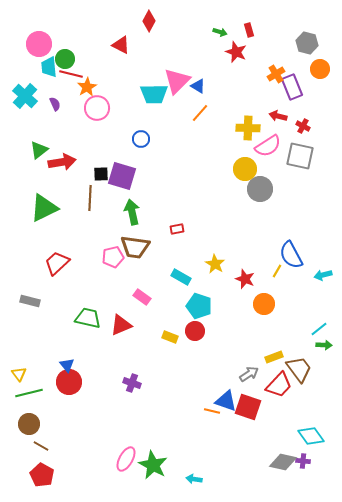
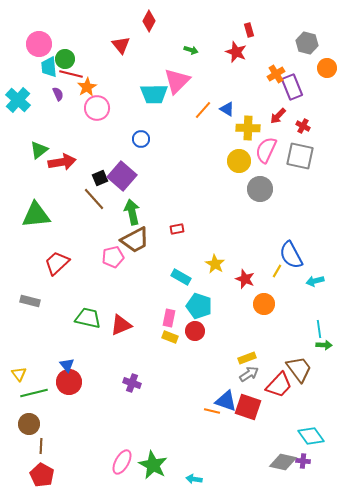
green arrow at (220, 32): moved 29 px left, 18 px down
red triangle at (121, 45): rotated 24 degrees clockwise
orange circle at (320, 69): moved 7 px right, 1 px up
blue triangle at (198, 86): moved 29 px right, 23 px down
cyan cross at (25, 96): moved 7 px left, 4 px down
purple semicircle at (55, 104): moved 3 px right, 10 px up
orange line at (200, 113): moved 3 px right, 3 px up
red arrow at (278, 116): rotated 60 degrees counterclockwise
pink semicircle at (268, 146): moved 2 px left, 4 px down; rotated 148 degrees clockwise
yellow circle at (245, 169): moved 6 px left, 8 px up
black square at (101, 174): moved 1 px left, 4 px down; rotated 21 degrees counterclockwise
purple square at (122, 176): rotated 24 degrees clockwise
brown line at (90, 198): moved 4 px right, 1 px down; rotated 45 degrees counterclockwise
green triangle at (44, 208): moved 8 px left, 7 px down; rotated 20 degrees clockwise
brown trapezoid at (135, 247): moved 7 px up; rotated 36 degrees counterclockwise
cyan arrow at (323, 275): moved 8 px left, 6 px down
pink rectangle at (142, 297): moved 27 px right, 21 px down; rotated 66 degrees clockwise
cyan line at (319, 329): rotated 60 degrees counterclockwise
yellow rectangle at (274, 357): moved 27 px left, 1 px down
green line at (29, 393): moved 5 px right
brown line at (41, 446): rotated 63 degrees clockwise
pink ellipse at (126, 459): moved 4 px left, 3 px down
